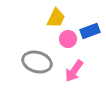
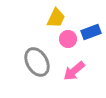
blue rectangle: moved 1 px right, 1 px down
gray ellipse: rotated 44 degrees clockwise
pink arrow: rotated 15 degrees clockwise
